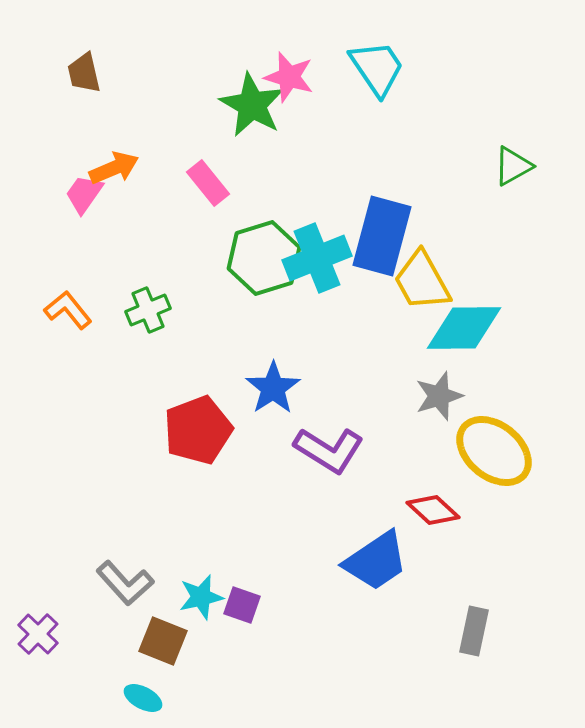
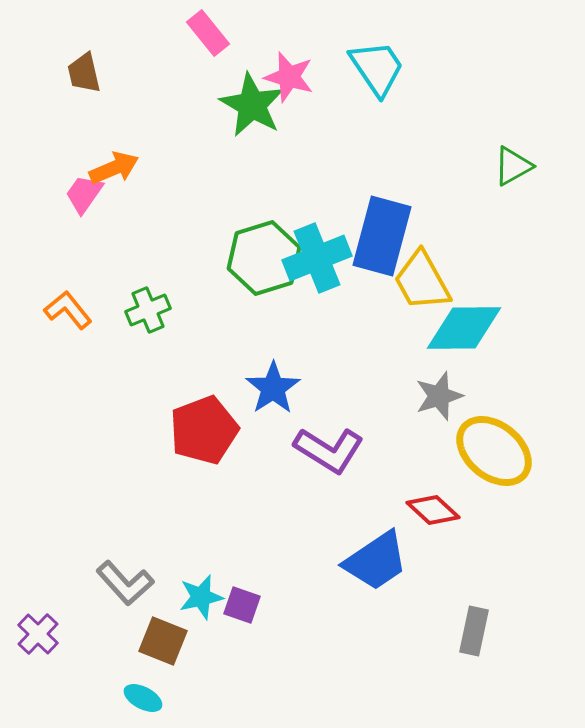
pink rectangle: moved 150 px up
red pentagon: moved 6 px right
